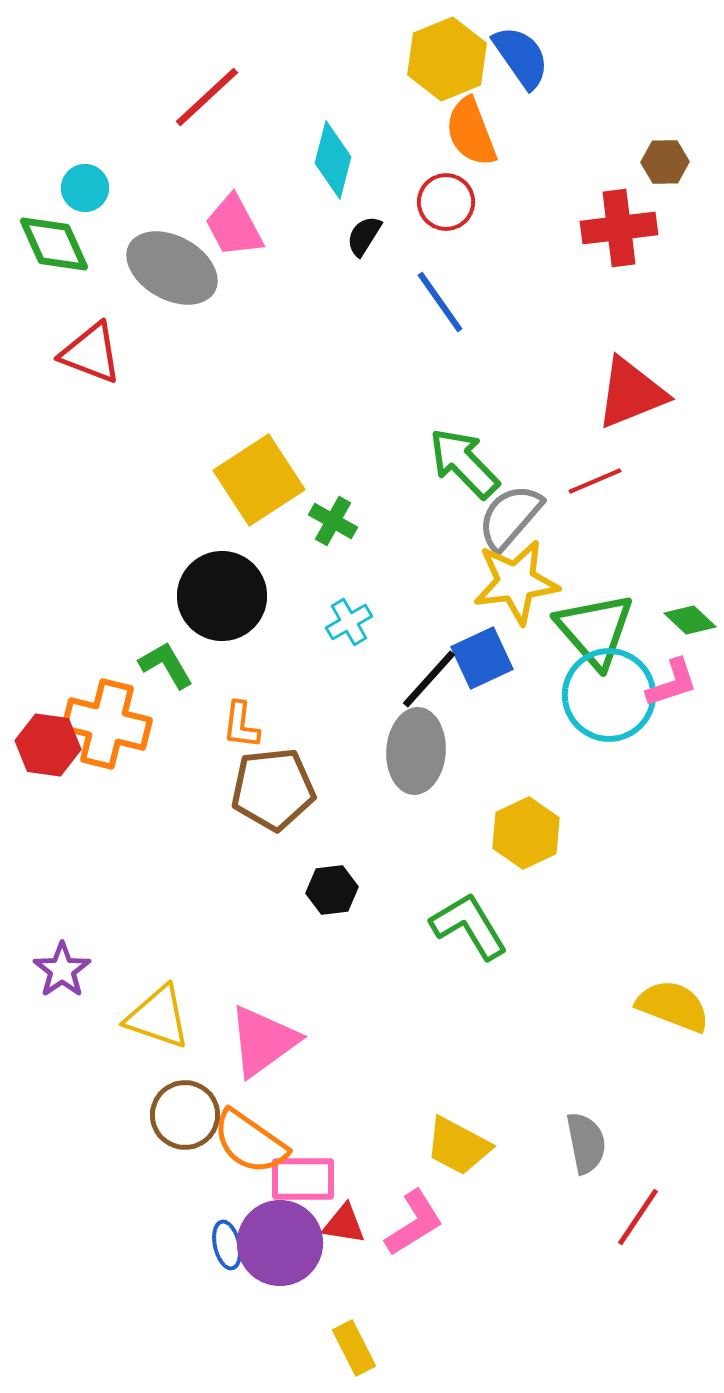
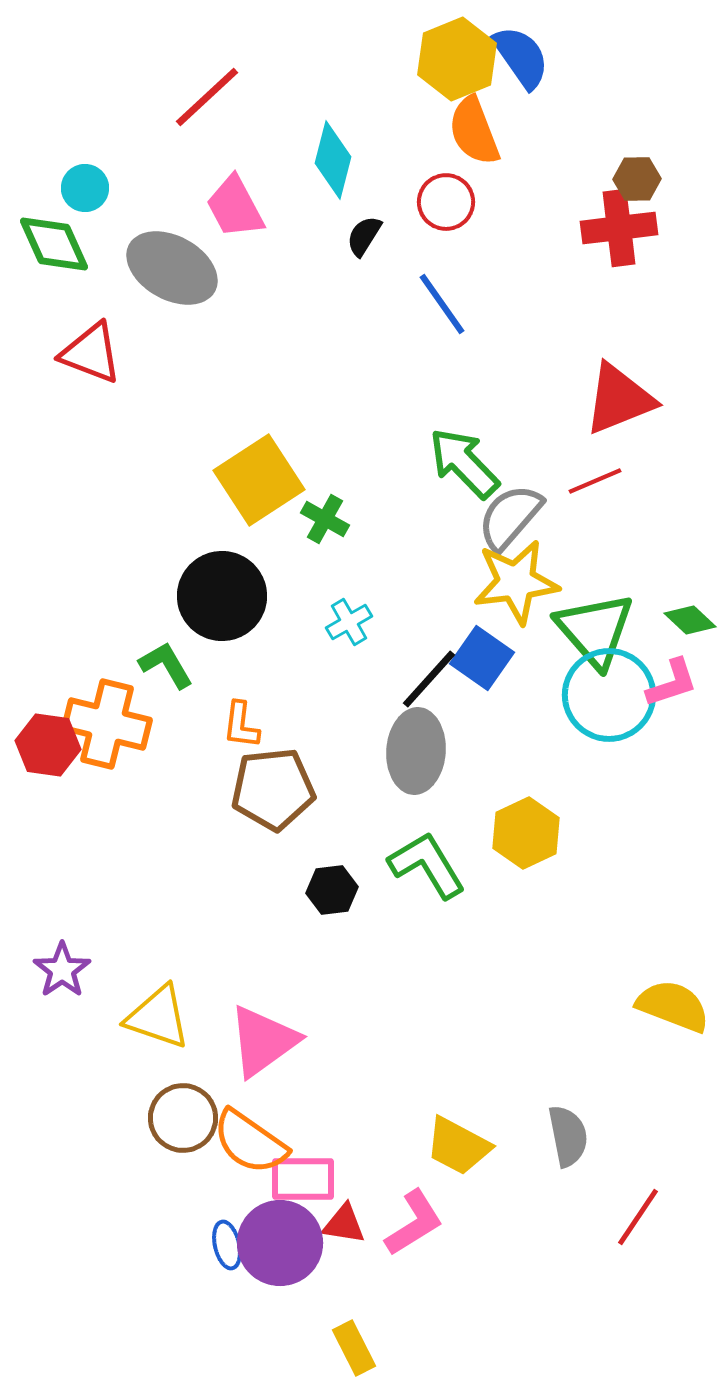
yellow hexagon at (447, 59): moved 10 px right
orange semicircle at (471, 132): moved 3 px right, 1 px up
brown hexagon at (665, 162): moved 28 px left, 17 px down
pink trapezoid at (234, 226): moved 1 px right, 19 px up
blue line at (440, 302): moved 2 px right, 2 px down
red triangle at (631, 393): moved 12 px left, 6 px down
green cross at (333, 521): moved 8 px left, 2 px up
blue square at (482, 658): rotated 30 degrees counterclockwise
green L-shape at (469, 926): moved 42 px left, 61 px up
brown circle at (185, 1115): moved 2 px left, 3 px down
gray semicircle at (586, 1143): moved 18 px left, 7 px up
